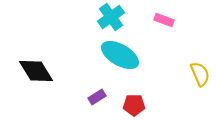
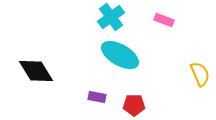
purple rectangle: rotated 42 degrees clockwise
